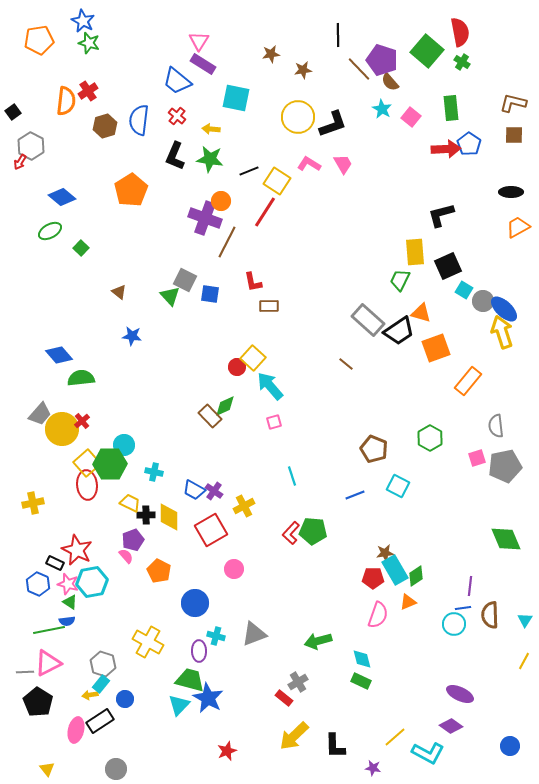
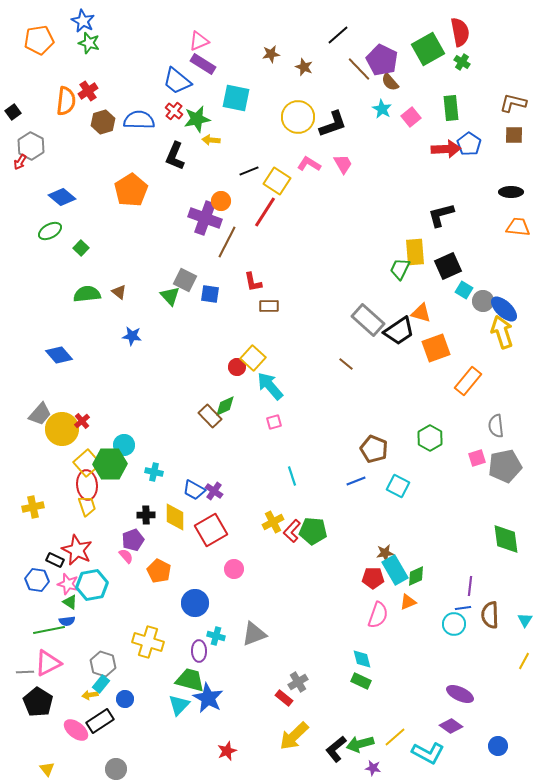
black line at (338, 35): rotated 50 degrees clockwise
pink triangle at (199, 41): rotated 35 degrees clockwise
green square at (427, 51): moved 1 px right, 2 px up; rotated 20 degrees clockwise
purple pentagon at (382, 60): rotated 8 degrees clockwise
brown star at (303, 70): moved 1 px right, 3 px up; rotated 30 degrees clockwise
red cross at (177, 116): moved 3 px left, 5 px up
pink square at (411, 117): rotated 12 degrees clockwise
blue semicircle at (139, 120): rotated 84 degrees clockwise
brown hexagon at (105, 126): moved 2 px left, 4 px up
yellow arrow at (211, 129): moved 11 px down
green star at (210, 159): moved 13 px left, 40 px up; rotated 20 degrees counterclockwise
orange trapezoid at (518, 227): rotated 35 degrees clockwise
green trapezoid at (400, 280): moved 11 px up
green semicircle at (81, 378): moved 6 px right, 84 px up
blue line at (355, 495): moved 1 px right, 14 px up
yellow cross at (33, 503): moved 4 px down
yellow trapezoid at (130, 503): moved 43 px left, 3 px down; rotated 45 degrees clockwise
yellow cross at (244, 506): moved 29 px right, 16 px down
yellow diamond at (169, 517): moved 6 px right
red L-shape at (291, 533): moved 1 px right, 2 px up
green diamond at (506, 539): rotated 16 degrees clockwise
black rectangle at (55, 563): moved 3 px up
green diamond at (416, 576): rotated 10 degrees clockwise
cyan hexagon at (92, 582): moved 3 px down
blue hexagon at (38, 584): moved 1 px left, 4 px up; rotated 15 degrees counterclockwise
green arrow at (318, 641): moved 42 px right, 103 px down
yellow cross at (148, 642): rotated 12 degrees counterclockwise
pink ellipse at (76, 730): rotated 65 degrees counterclockwise
black L-shape at (335, 746): moved 1 px right, 3 px down; rotated 52 degrees clockwise
blue circle at (510, 746): moved 12 px left
